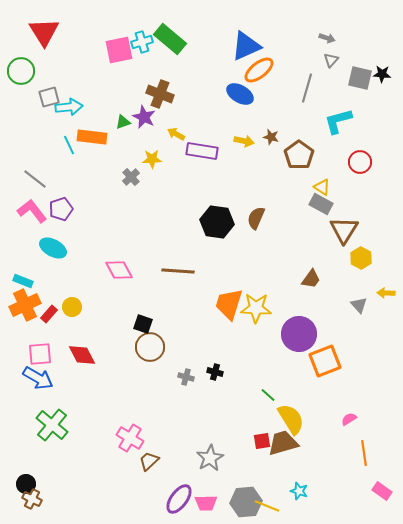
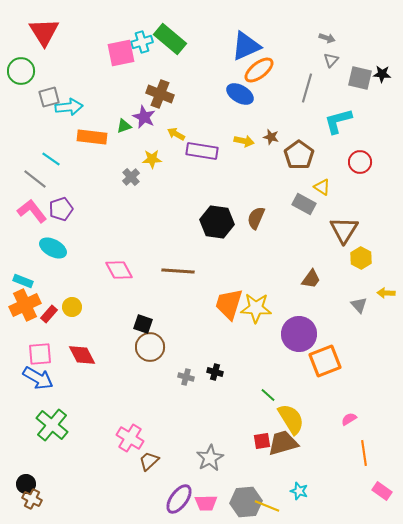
pink square at (119, 50): moved 2 px right, 3 px down
green triangle at (123, 122): moved 1 px right, 4 px down
cyan line at (69, 145): moved 18 px left, 14 px down; rotated 30 degrees counterclockwise
gray rectangle at (321, 204): moved 17 px left
